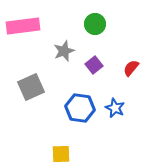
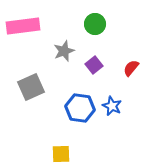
blue star: moved 3 px left, 2 px up
